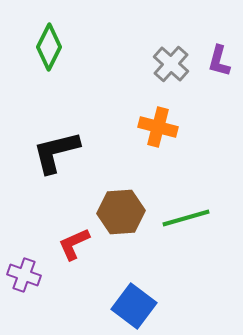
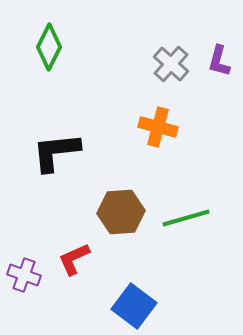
black L-shape: rotated 8 degrees clockwise
red L-shape: moved 15 px down
